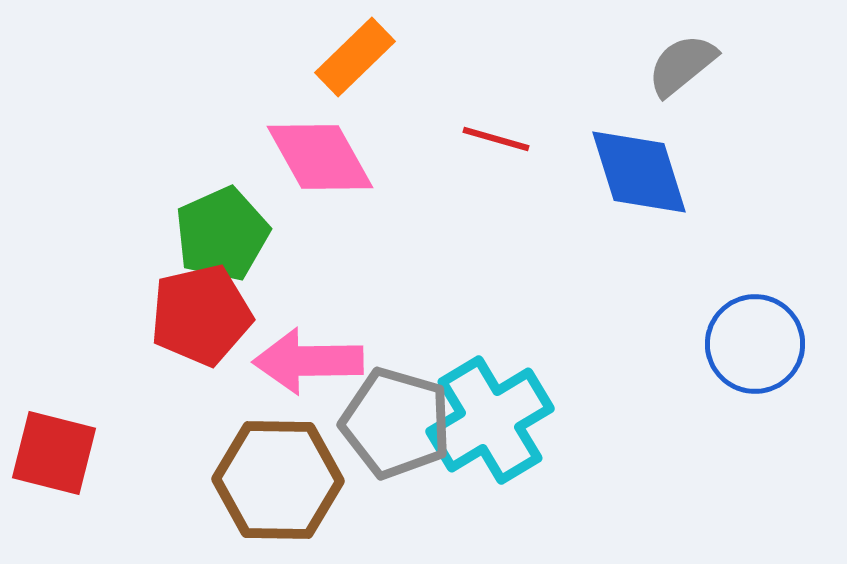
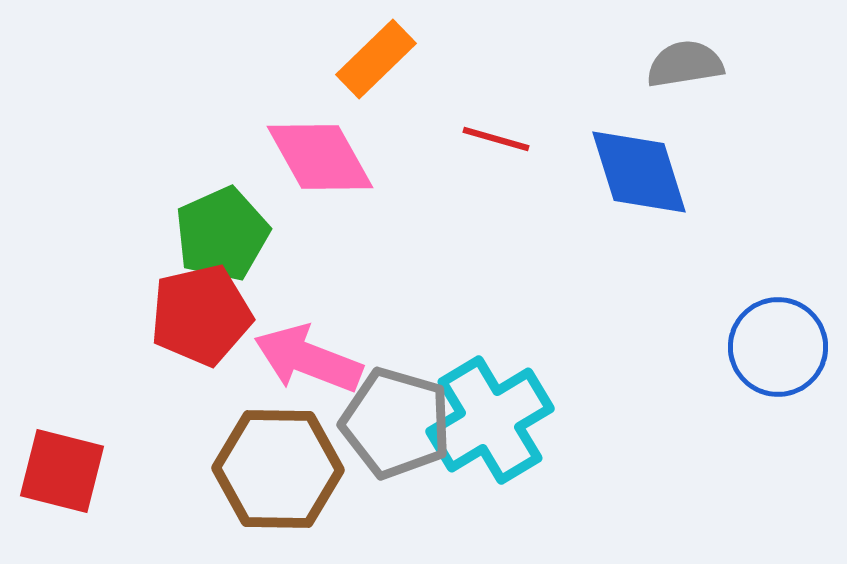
orange rectangle: moved 21 px right, 2 px down
gray semicircle: moved 3 px right, 1 px up; rotated 30 degrees clockwise
blue circle: moved 23 px right, 3 px down
pink arrow: moved 2 px up; rotated 22 degrees clockwise
red square: moved 8 px right, 18 px down
brown hexagon: moved 11 px up
